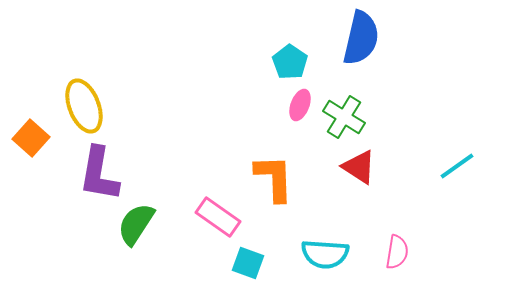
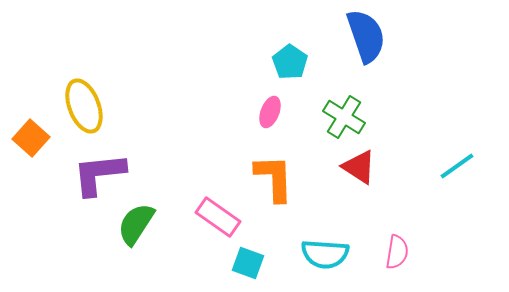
blue semicircle: moved 5 px right, 2 px up; rotated 32 degrees counterclockwise
pink ellipse: moved 30 px left, 7 px down
purple L-shape: rotated 74 degrees clockwise
